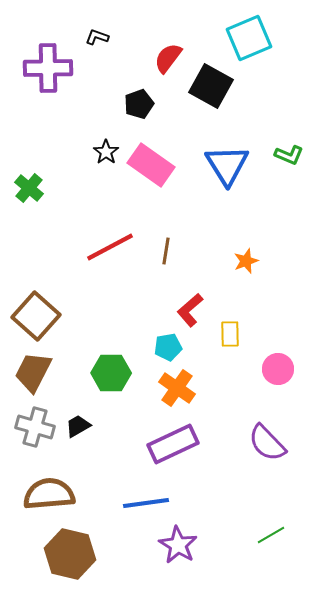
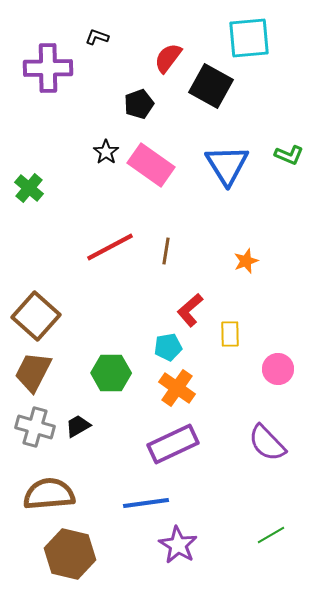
cyan square: rotated 18 degrees clockwise
